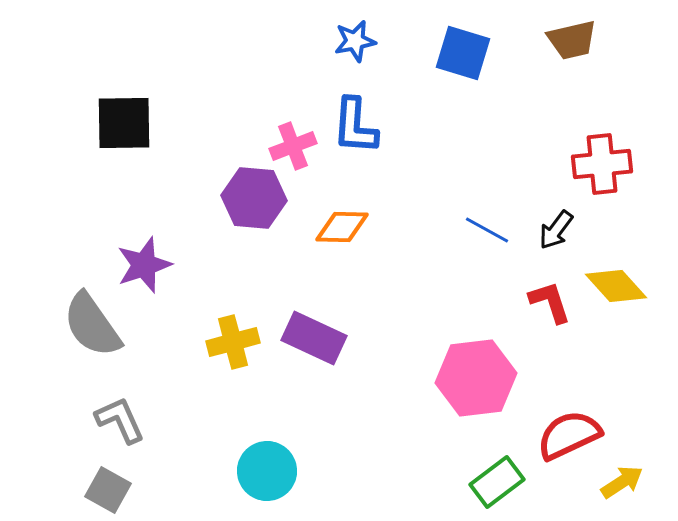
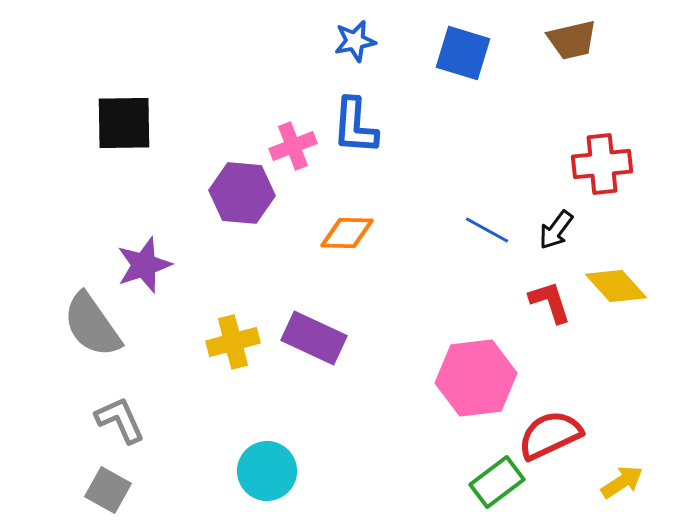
purple hexagon: moved 12 px left, 5 px up
orange diamond: moved 5 px right, 6 px down
red semicircle: moved 19 px left
